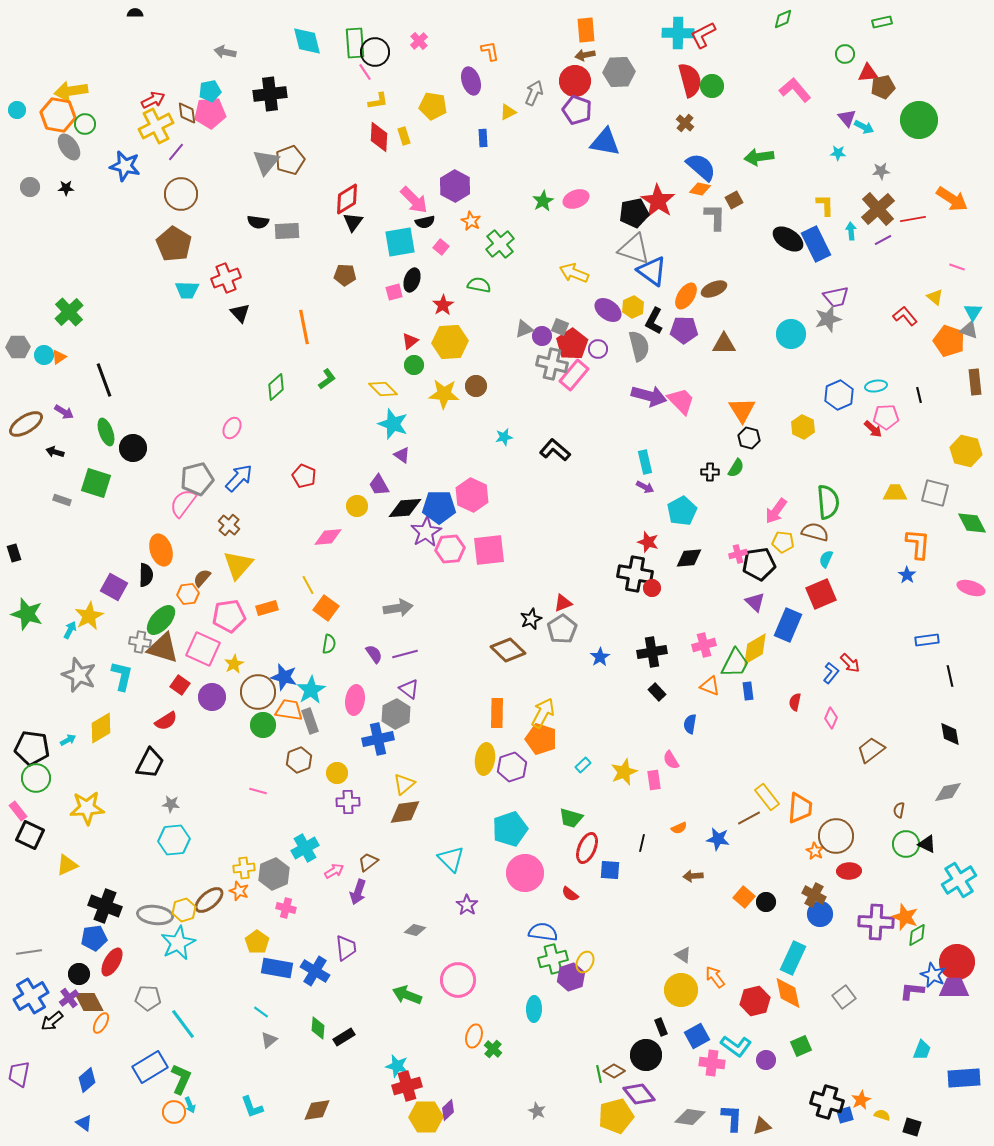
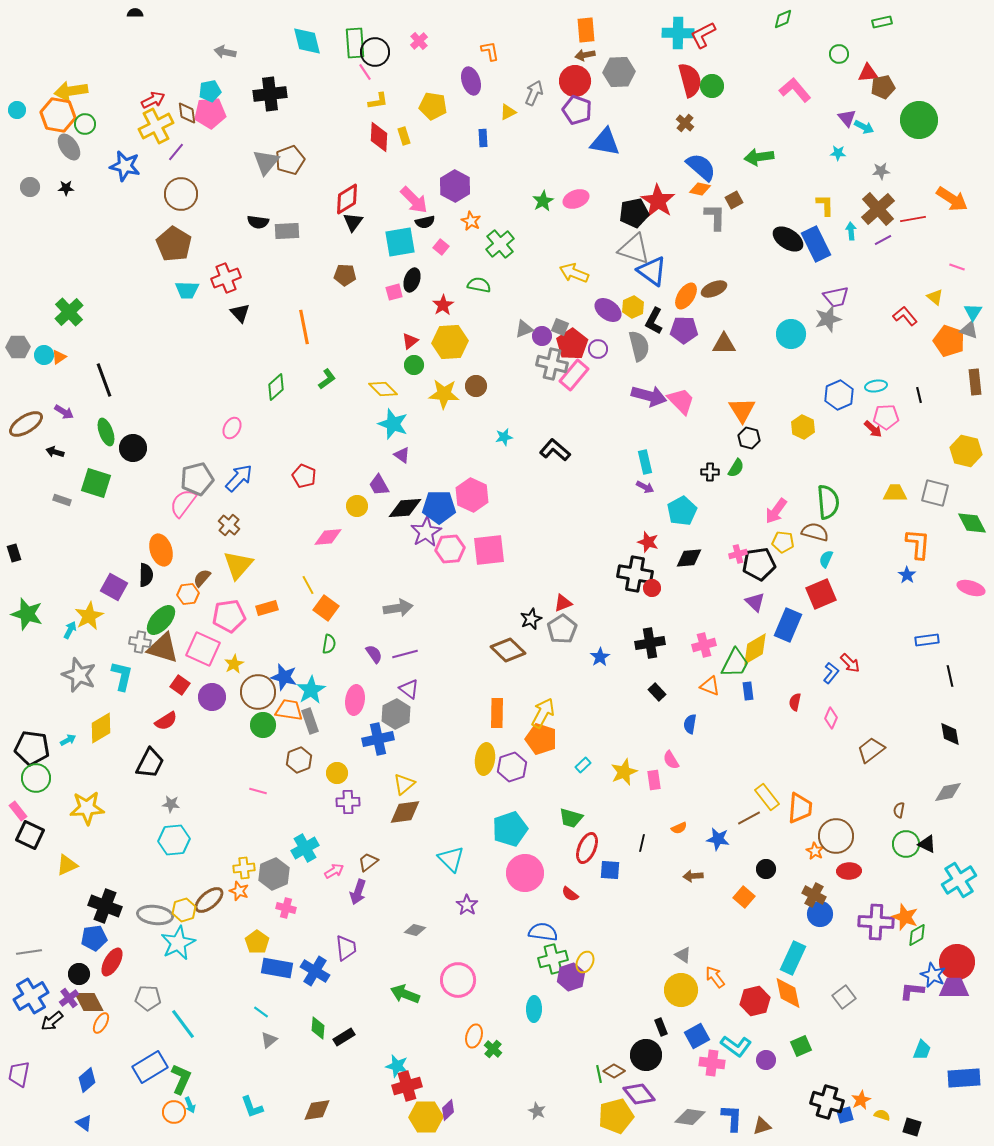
green circle at (845, 54): moved 6 px left
black cross at (652, 652): moved 2 px left, 9 px up
black circle at (766, 902): moved 33 px up
green arrow at (407, 995): moved 2 px left, 1 px up
